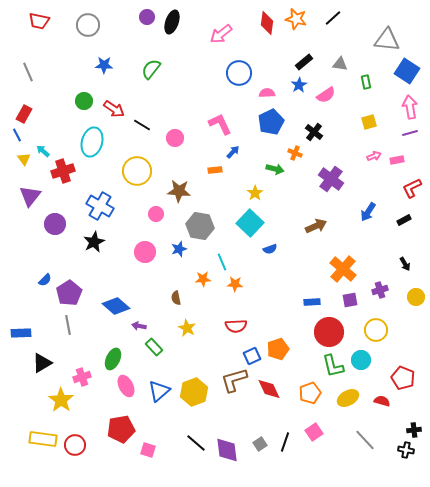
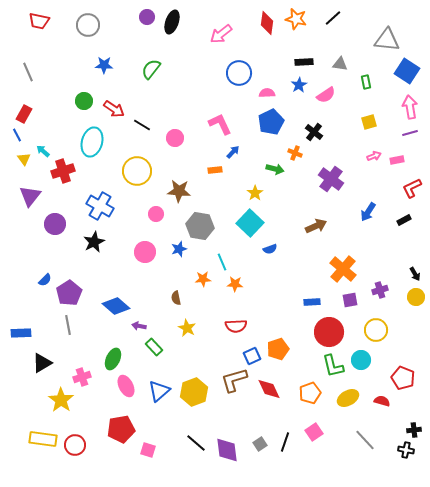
black rectangle at (304, 62): rotated 36 degrees clockwise
black arrow at (405, 264): moved 10 px right, 10 px down
